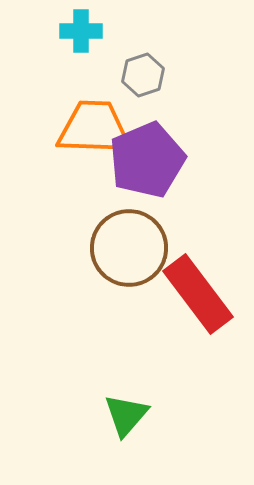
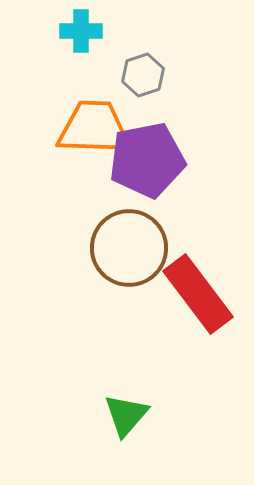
purple pentagon: rotated 12 degrees clockwise
